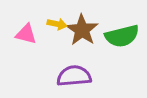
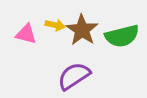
yellow arrow: moved 2 px left, 1 px down
purple semicircle: rotated 28 degrees counterclockwise
